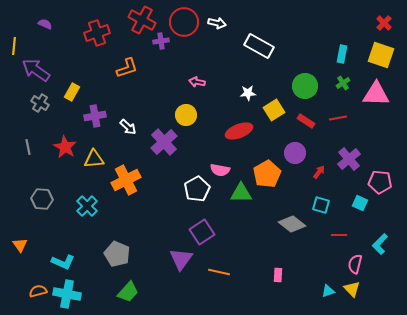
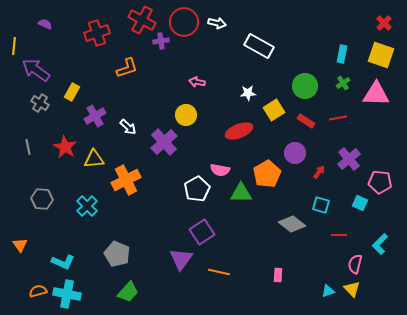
purple cross at (95, 116): rotated 20 degrees counterclockwise
